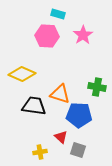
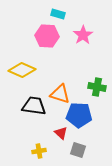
yellow diamond: moved 4 px up
red triangle: moved 4 px up
yellow cross: moved 1 px left, 1 px up
